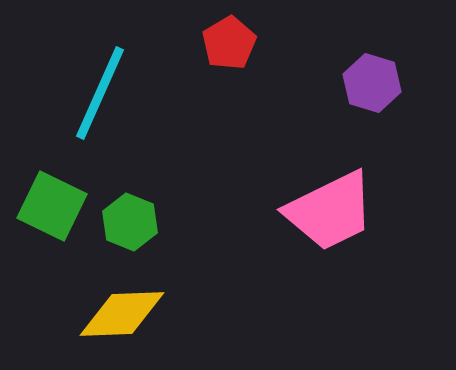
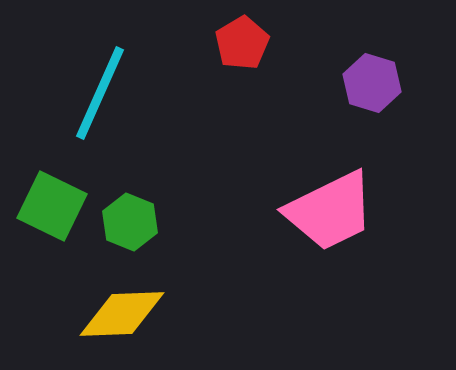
red pentagon: moved 13 px right
